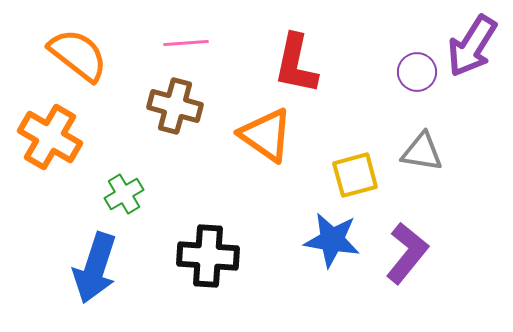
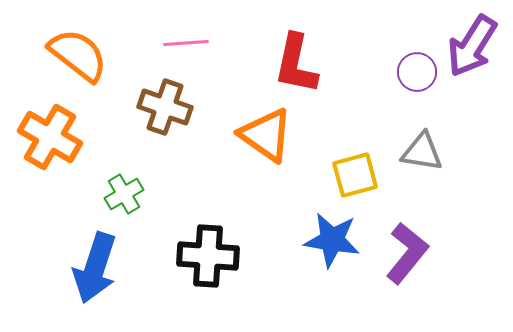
brown cross: moved 10 px left, 1 px down; rotated 4 degrees clockwise
